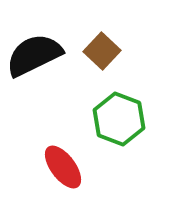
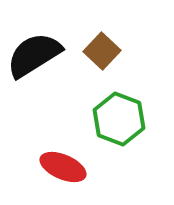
black semicircle: rotated 6 degrees counterclockwise
red ellipse: rotated 30 degrees counterclockwise
